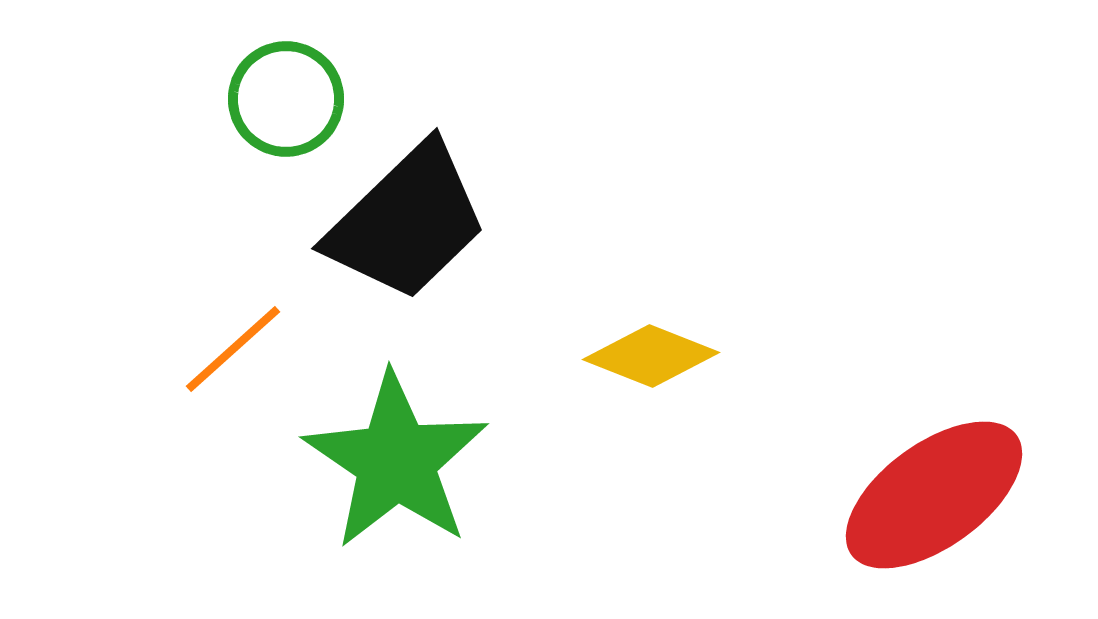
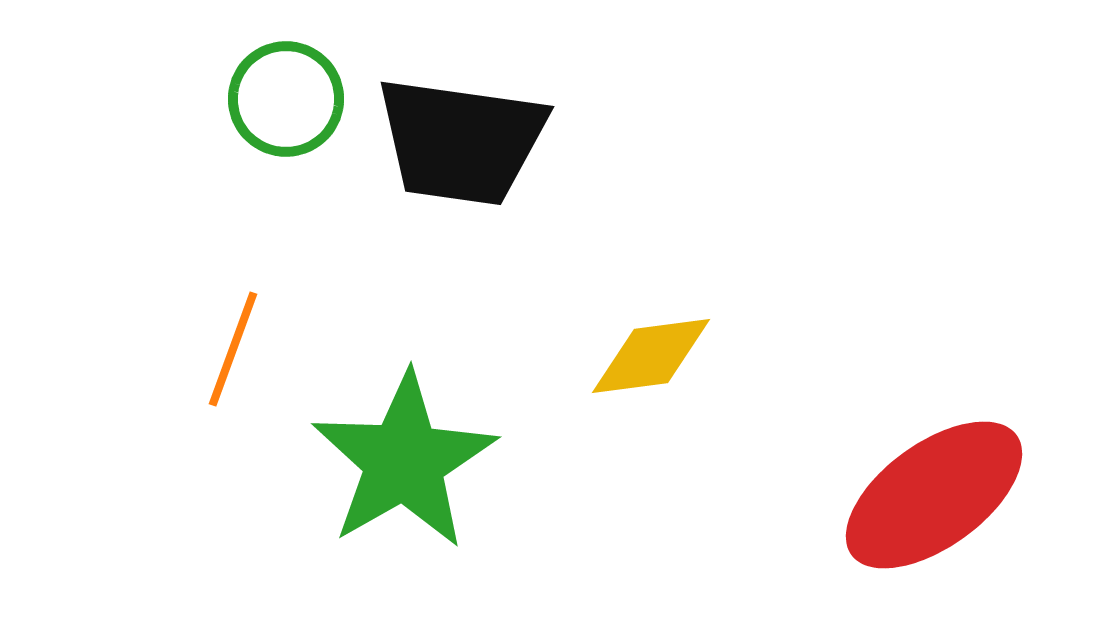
black trapezoid: moved 54 px right, 81 px up; rotated 52 degrees clockwise
orange line: rotated 28 degrees counterclockwise
yellow diamond: rotated 29 degrees counterclockwise
green star: moved 8 px right; rotated 8 degrees clockwise
